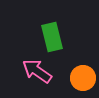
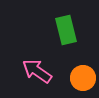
green rectangle: moved 14 px right, 7 px up
